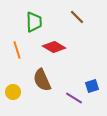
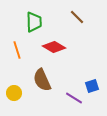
yellow circle: moved 1 px right, 1 px down
